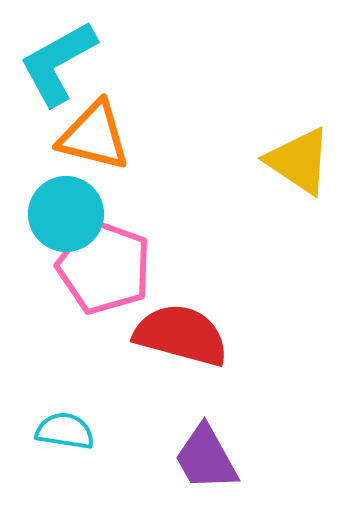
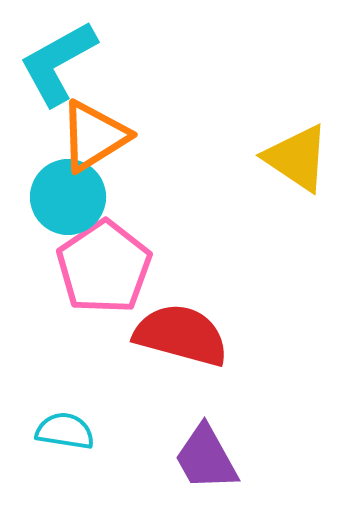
orange triangle: rotated 46 degrees counterclockwise
yellow triangle: moved 2 px left, 3 px up
cyan circle: moved 2 px right, 17 px up
pink pentagon: rotated 18 degrees clockwise
